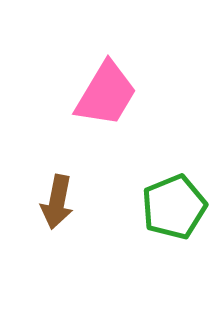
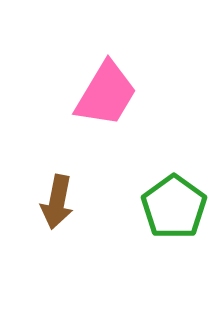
green pentagon: rotated 14 degrees counterclockwise
